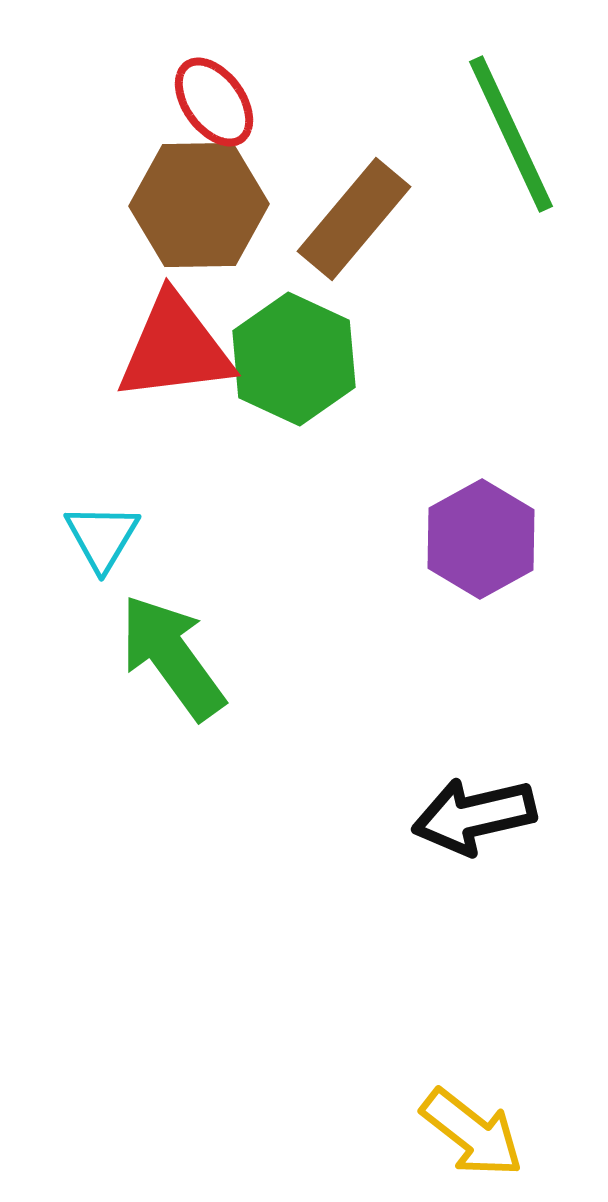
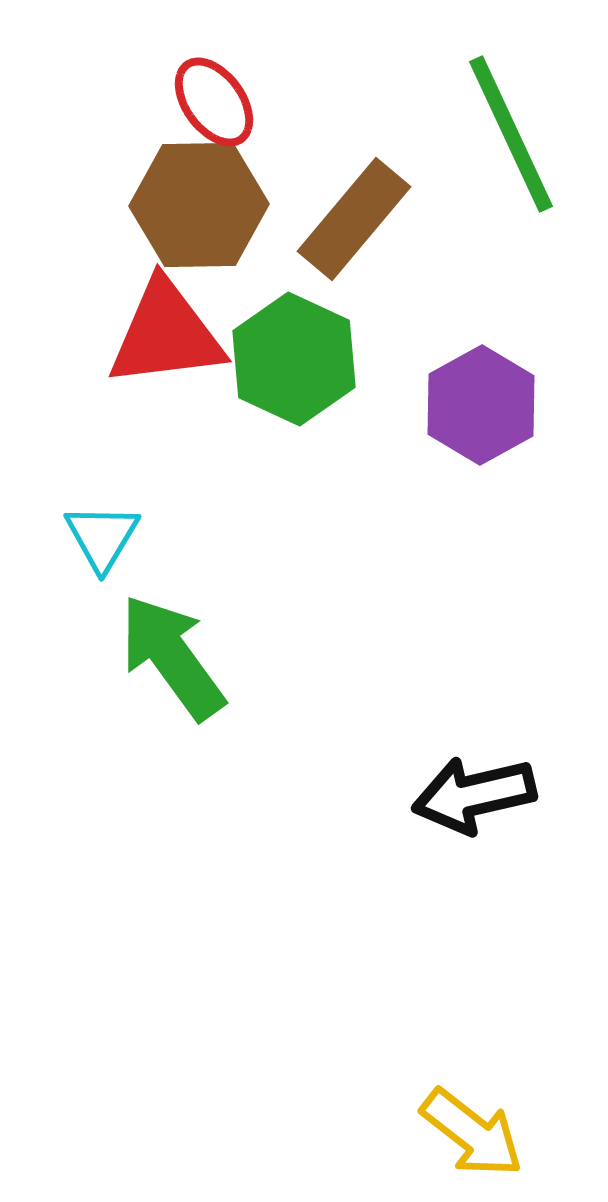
red triangle: moved 9 px left, 14 px up
purple hexagon: moved 134 px up
black arrow: moved 21 px up
